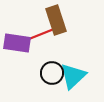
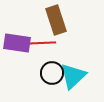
red line: moved 2 px right, 8 px down; rotated 20 degrees clockwise
